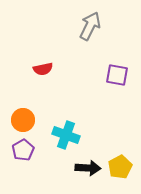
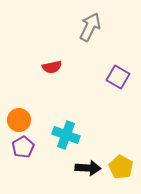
gray arrow: moved 1 px down
red semicircle: moved 9 px right, 2 px up
purple square: moved 1 px right, 2 px down; rotated 20 degrees clockwise
orange circle: moved 4 px left
purple pentagon: moved 3 px up
yellow pentagon: moved 1 px right; rotated 15 degrees counterclockwise
